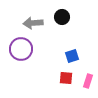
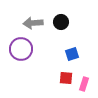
black circle: moved 1 px left, 5 px down
blue square: moved 2 px up
pink rectangle: moved 4 px left, 3 px down
